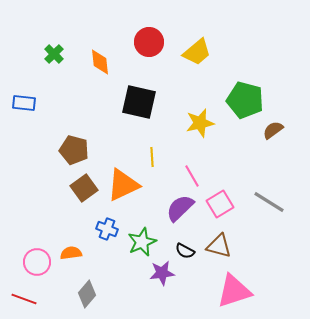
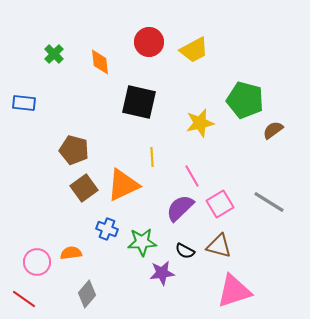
yellow trapezoid: moved 3 px left, 2 px up; rotated 12 degrees clockwise
green star: rotated 20 degrees clockwise
red line: rotated 15 degrees clockwise
